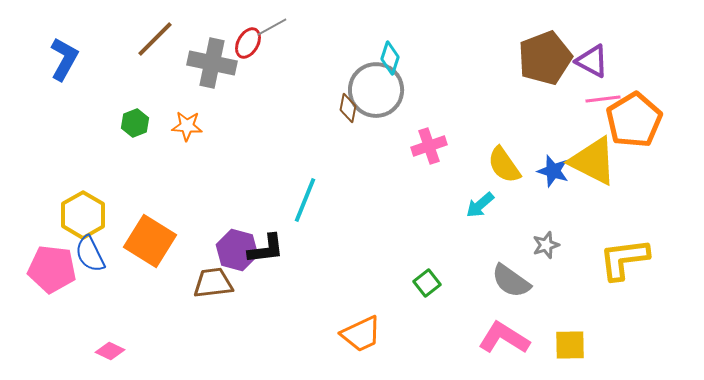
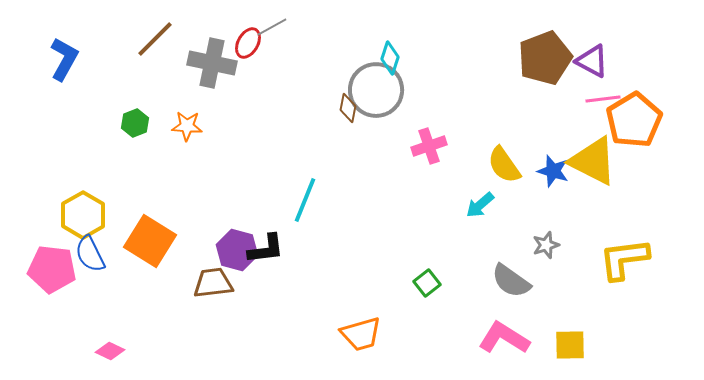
orange trapezoid: rotated 9 degrees clockwise
